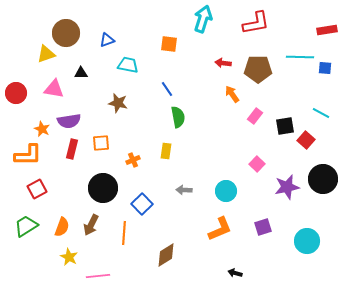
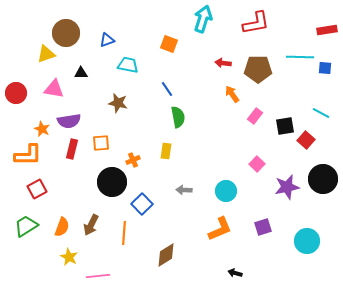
orange square at (169, 44): rotated 12 degrees clockwise
black circle at (103, 188): moved 9 px right, 6 px up
